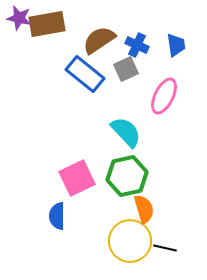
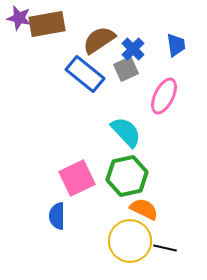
blue cross: moved 4 px left, 4 px down; rotated 20 degrees clockwise
orange semicircle: rotated 48 degrees counterclockwise
